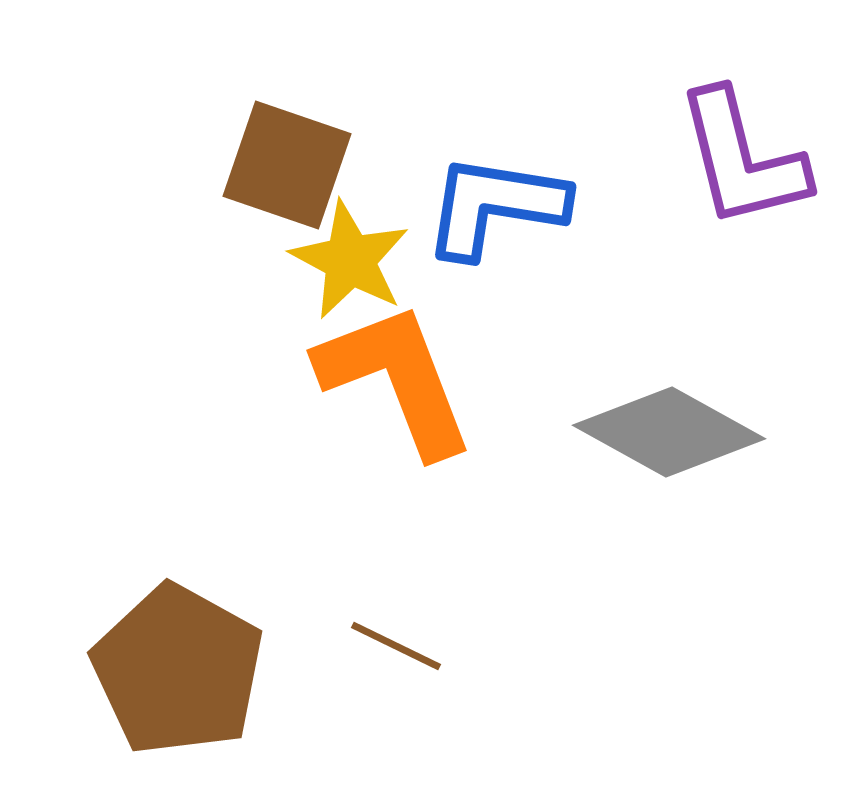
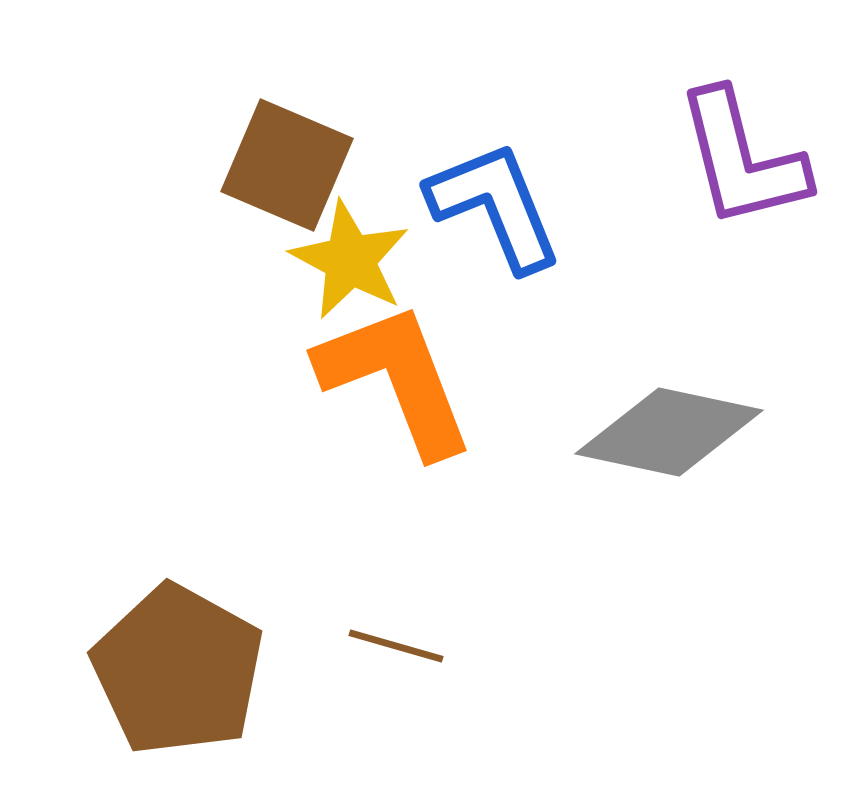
brown square: rotated 4 degrees clockwise
blue L-shape: rotated 59 degrees clockwise
gray diamond: rotated 17 degrees counterclockwise
brown line: rotated 10 degrees counterclockwise
